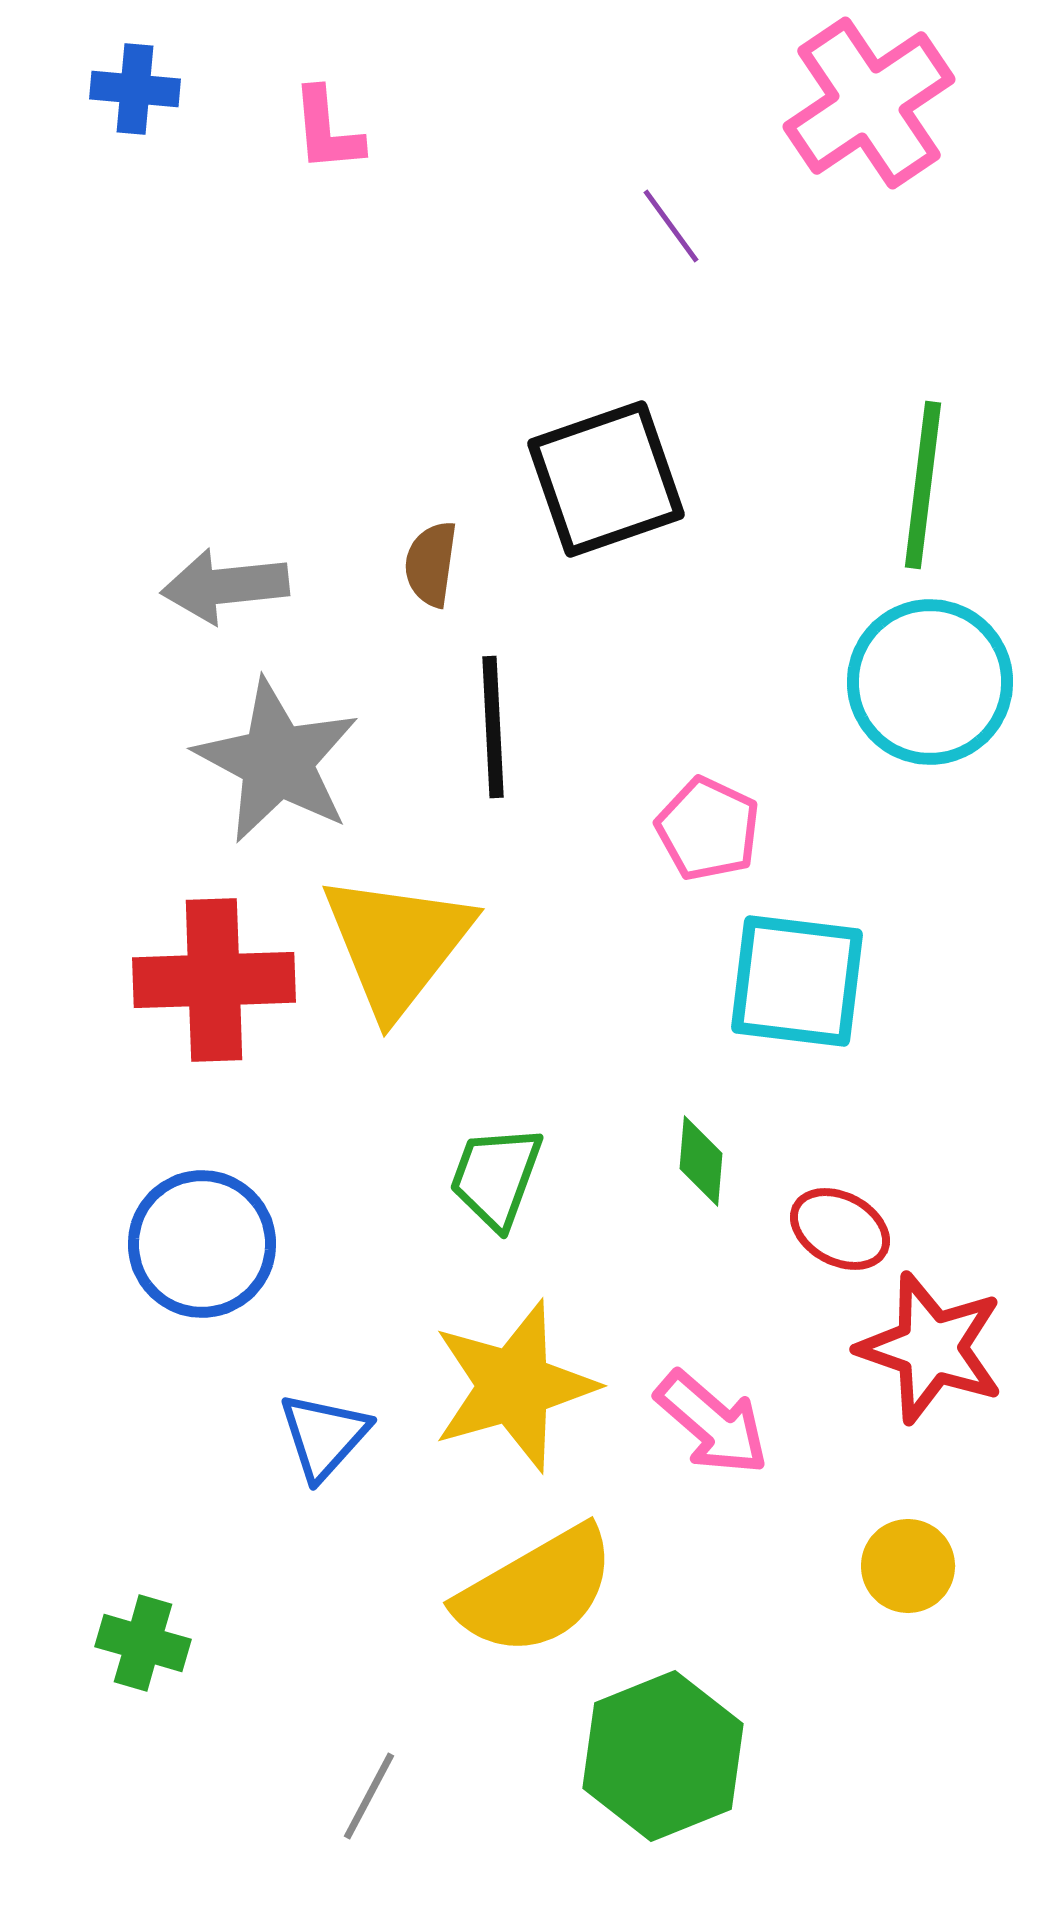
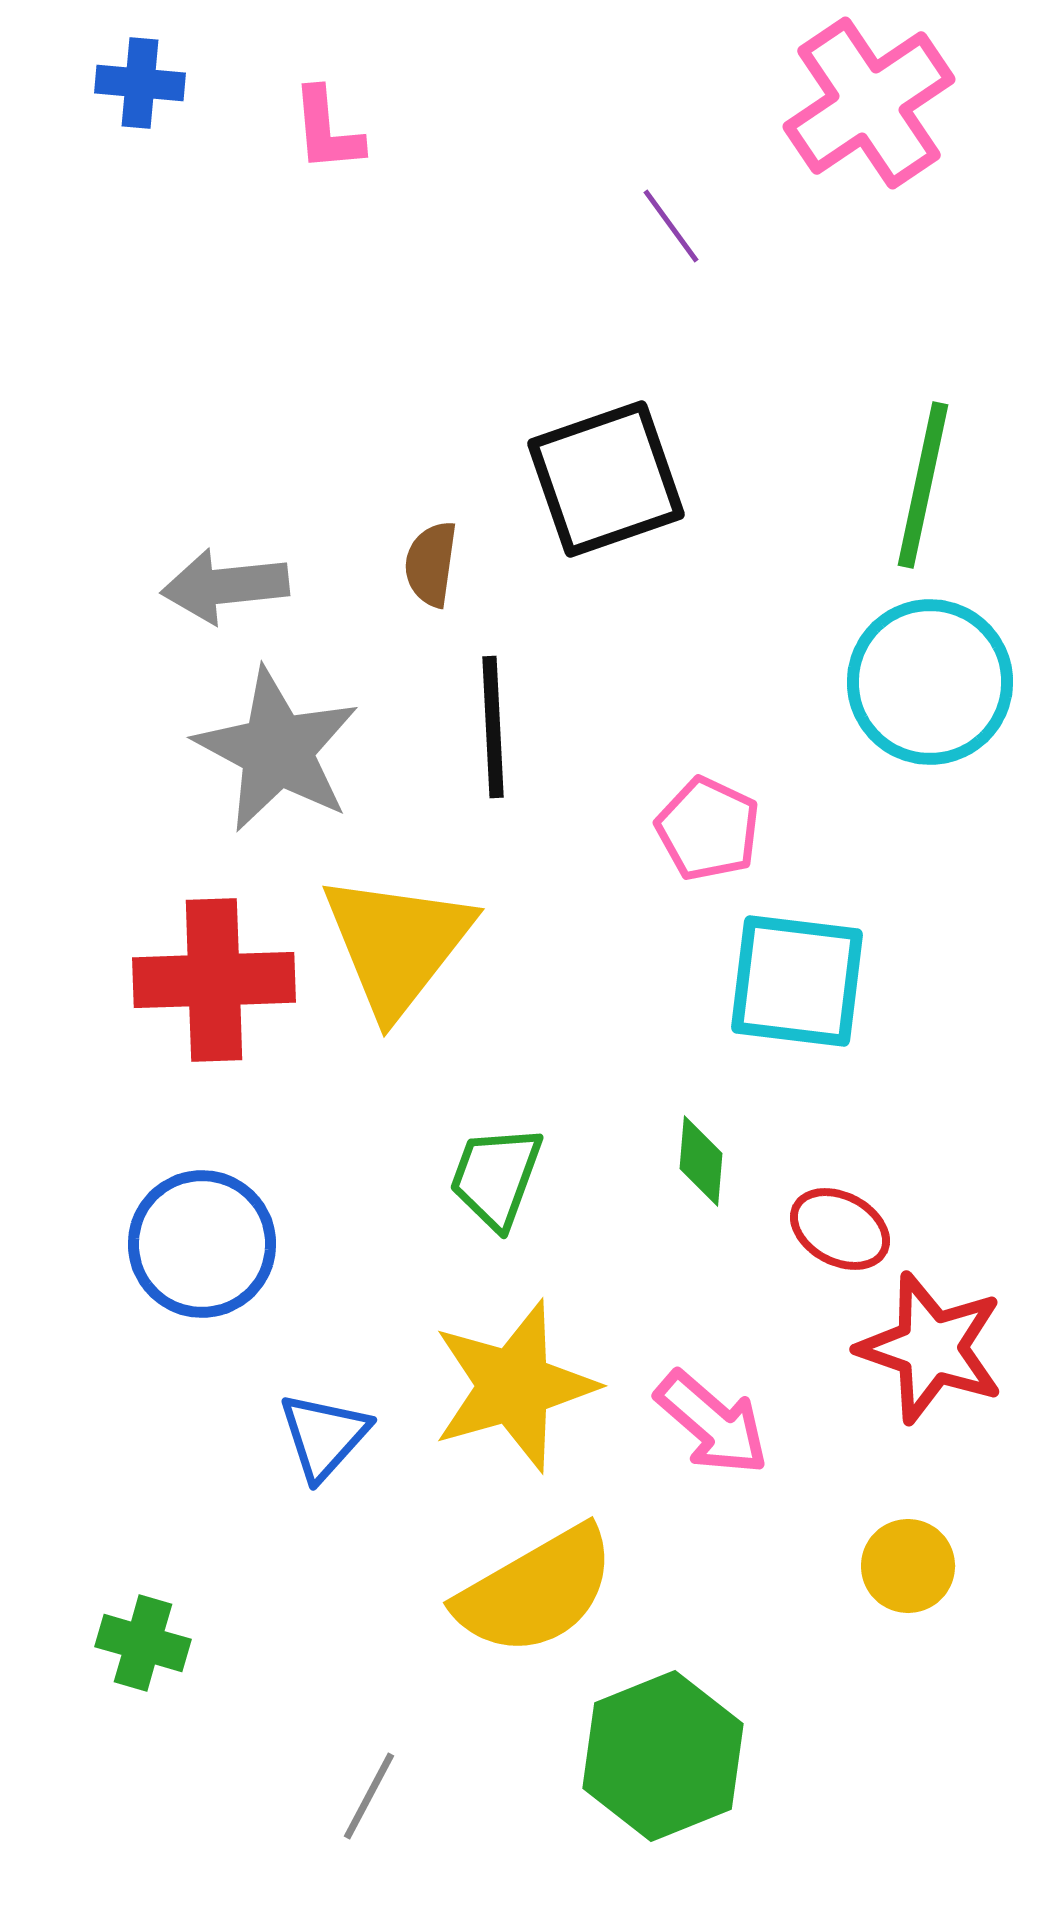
blue cross: moved 5 px right, 6 px up
green line: rotated 5 degrees clockwise
gray star: moved 11 px up
